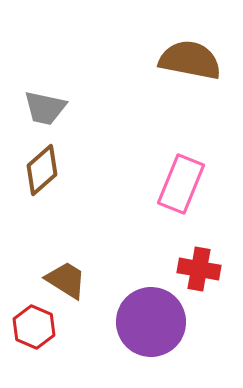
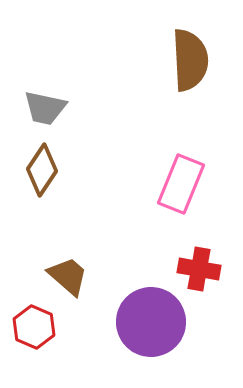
brown semicircle: rotated 76 degrees clockwise
brown diamond: rotated 15 degrees counterclockwise
brown trapezoid: moved 2 px right, 4 px up; rotated 9 degrees clockwise
